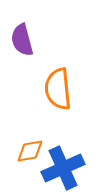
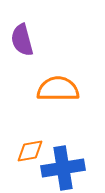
orange semicircle: rotated 96 degrees clockwise
blue cross: rotated 15 degrees clockwise
